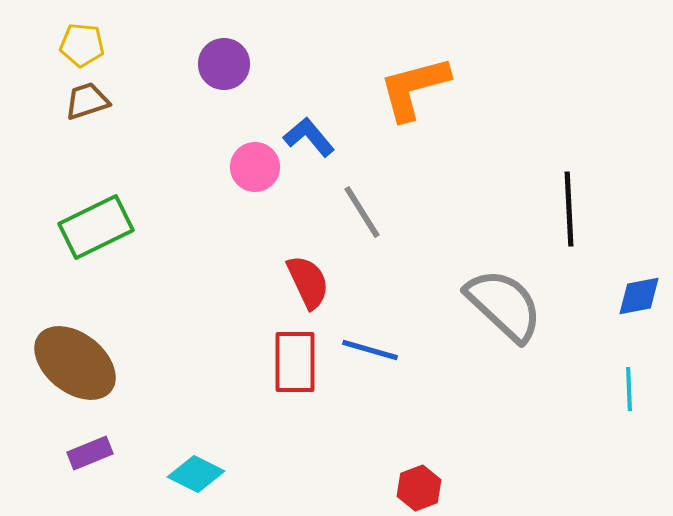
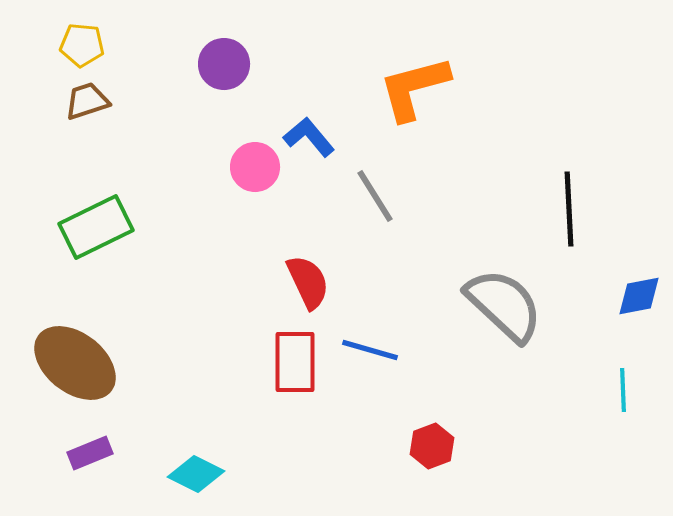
gray line: moved 13 px right, 16 px up
cyan line: moved 6 px left, 1 px down
red hexagon: moved 13 px right, 42 px up
